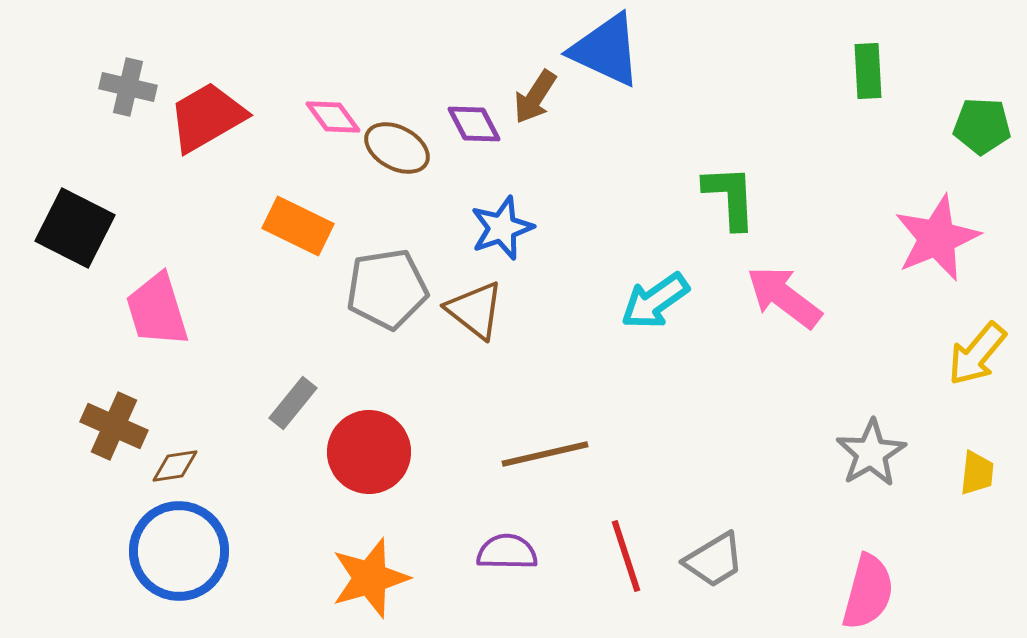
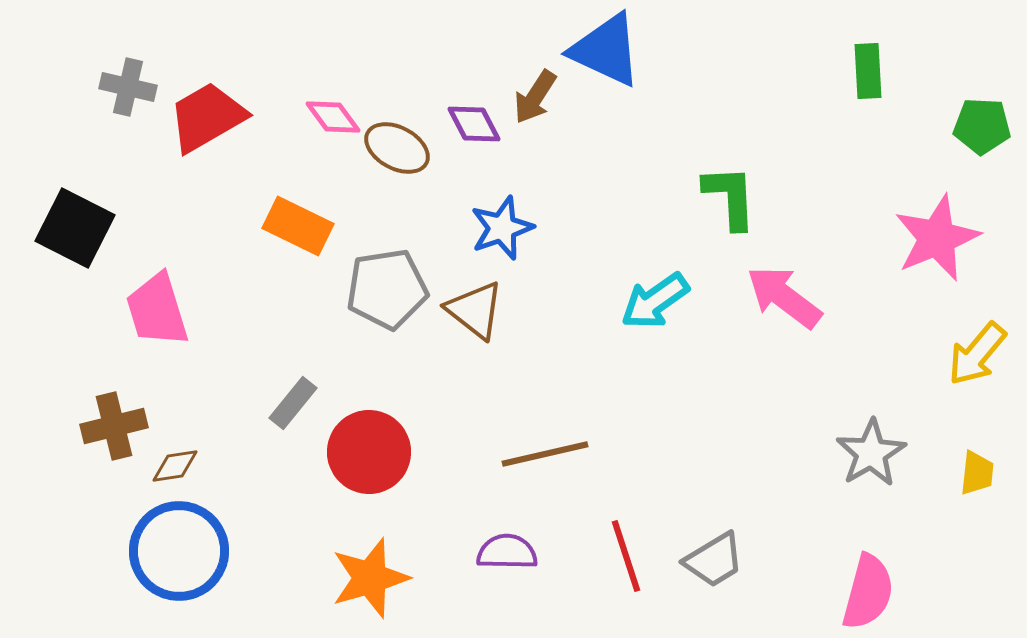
brown cross: rotated 38 degrees counterclockwise
